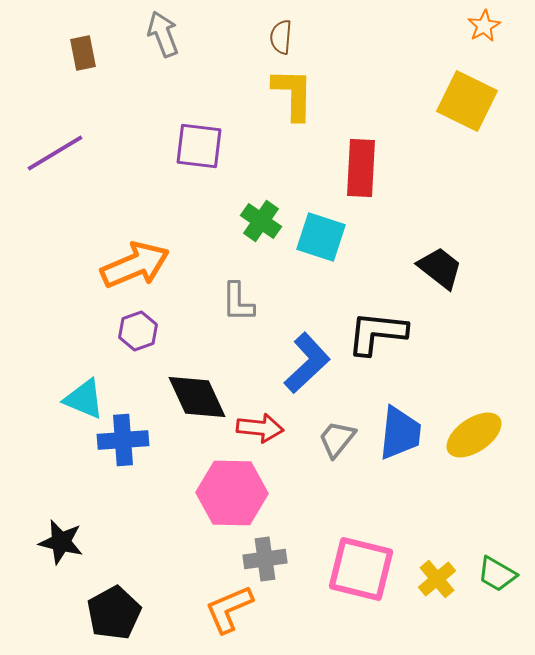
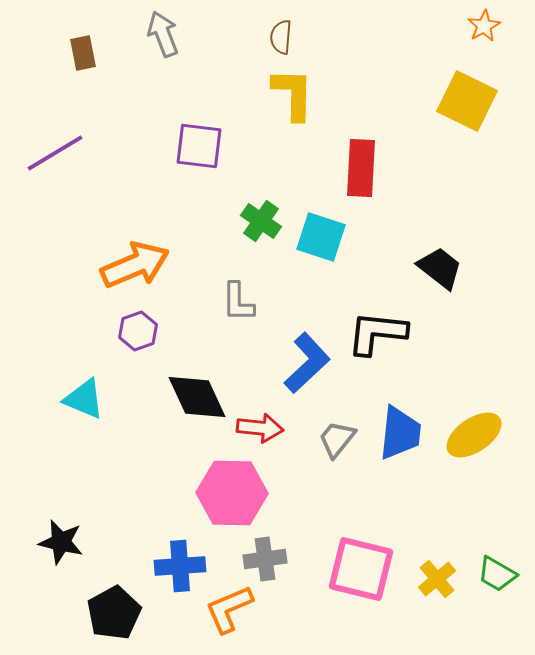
blue cross: moved 57 px right, 126 px down
